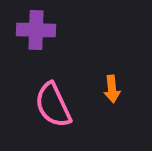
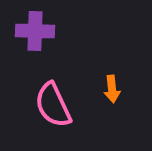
purple cross: moved 1 px left, 1 px down
